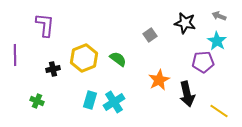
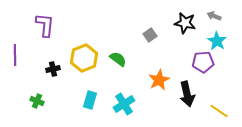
gray arrow: moved 5 px left
cyan cross: moved 10 px right, 2 px down
